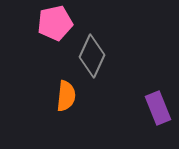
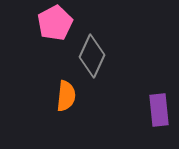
pink pentagon: rotated 16 degrees counterclockwise
purple rectangle: moved 1 px right, 2 px down; rotated 16 degrees clockwise
